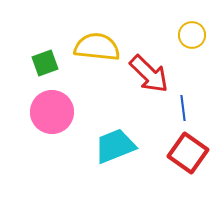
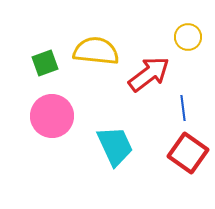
yellow circle: moved 4 px left, 2 px down
yellow semicircle: moved 1 px left, 4 px down
red arrow: rotated 81 degrees counterclockwise
pink circle: moved 4 px down
cyan trapezoid: rotated 87 degrees clockwise
